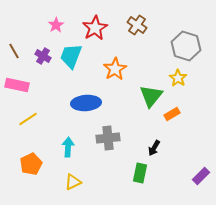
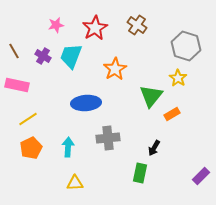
pink star: rotated 21 degrees clockwise
orange pentagon: moved 16 px up
yellow triangle: moved 2 px right, 1 px down; rotated 24 degrees clockwise
